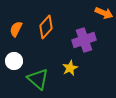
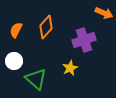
orange semicircle: moved 1 px down
green triangle: moved 2 px left
